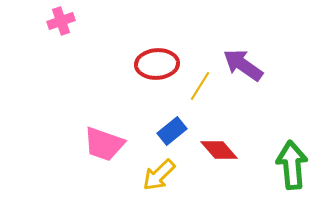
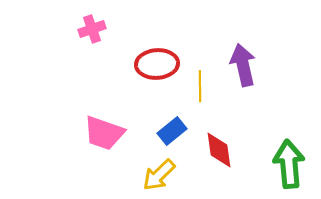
pink cross: moved 31 px right, 8 px down
purple arrow: rotated 42 degrees clockwise
yellow line: rotated 32 degrees counterclockwise
pink trapezoid: moved 11 px up
red diamond: rotated 33 degrees clockwise
green arrow: moved 3 px left, 1 px up
